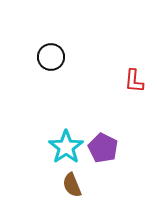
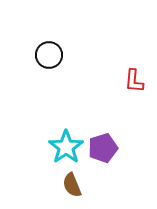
black circle: moved 2 px left, 2 px up
purple pentagon: rotated 28 degrees clockwise
